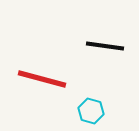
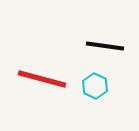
cyan hexagon: moved 4 px right, 25 px up; rotated 10 degrees clockwise
